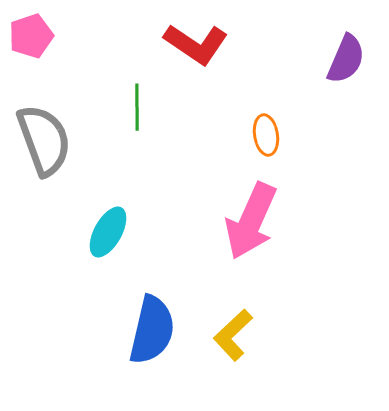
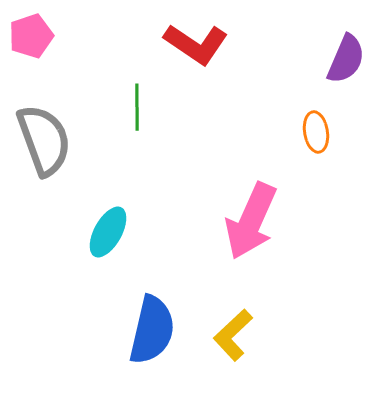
orange ellipse: moved 50 px right, 3 px up
